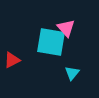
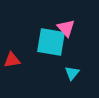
red triangle: rotated 18 degrees clockwise
